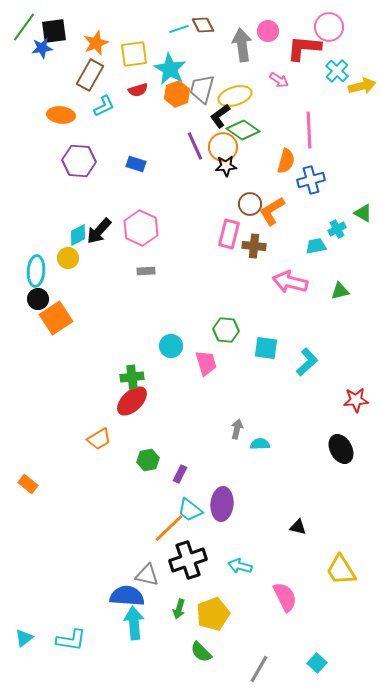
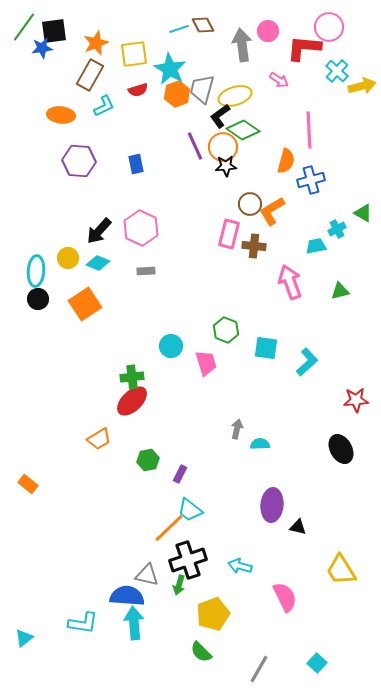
blue rectangle at (136, 164): rotated 60 degrees clockwise
cyan diamond at (78, 235): moved 20 px right, 28 px down; rotated 50 degrees clockwise
pink arrow at (290, 282): rotated 56 degrees clockwise
orange square at (56, 318): moved 29 px right, 14 px up
green hexagon at (226, 330): rotated 15 degrees clockwise
purple ellipse at (222, 504): moved 50 px right, 1 px down
green arrow at (179, 609): moved 24 px up
cyan L-shape at (71, 640): moved 12 px right, 17 px up
